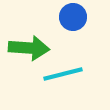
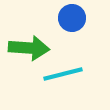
blue circle: moved 1 px left, 1 px down
